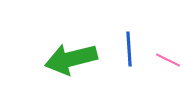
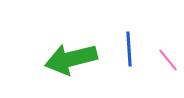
pink line: rotated 25 degrees clockwise
